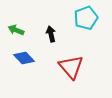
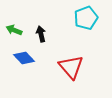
green arrow: moved 2 px left
black arrow: moved 10 px left
